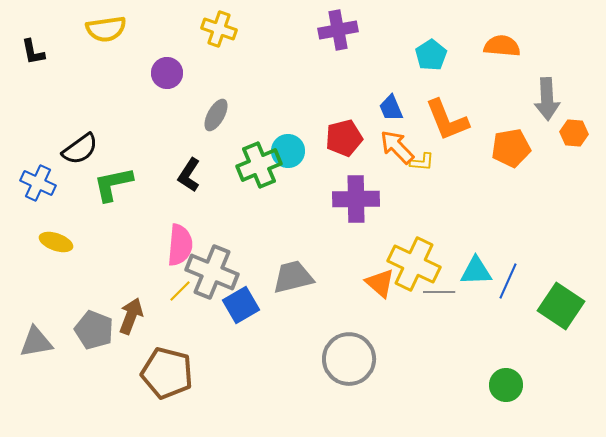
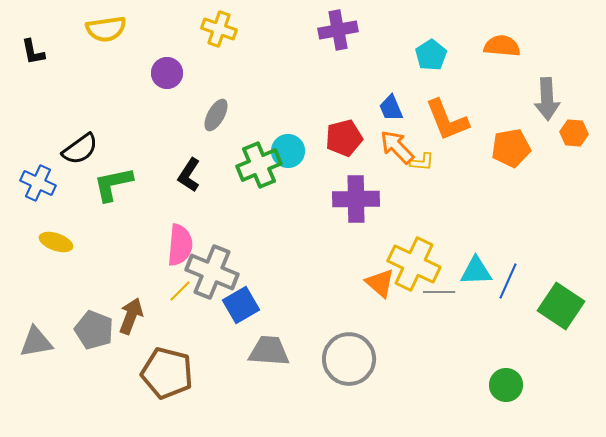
gray trapezoid at (293, 277): moved 24 px left, 74 px down; rotated 18 degrees clockwise
